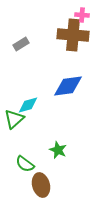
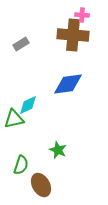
blue diamond: moved 2 px up
cyan diamond: rotated 10 degrees counterclockwise
green triangle: rotated 30 degrees clockwise
green semicircle: moved 4 px left, 1 px down; rotated 108 degrees counterclockwise
brown ellipse: rotated 15 degrees counterclockwise
